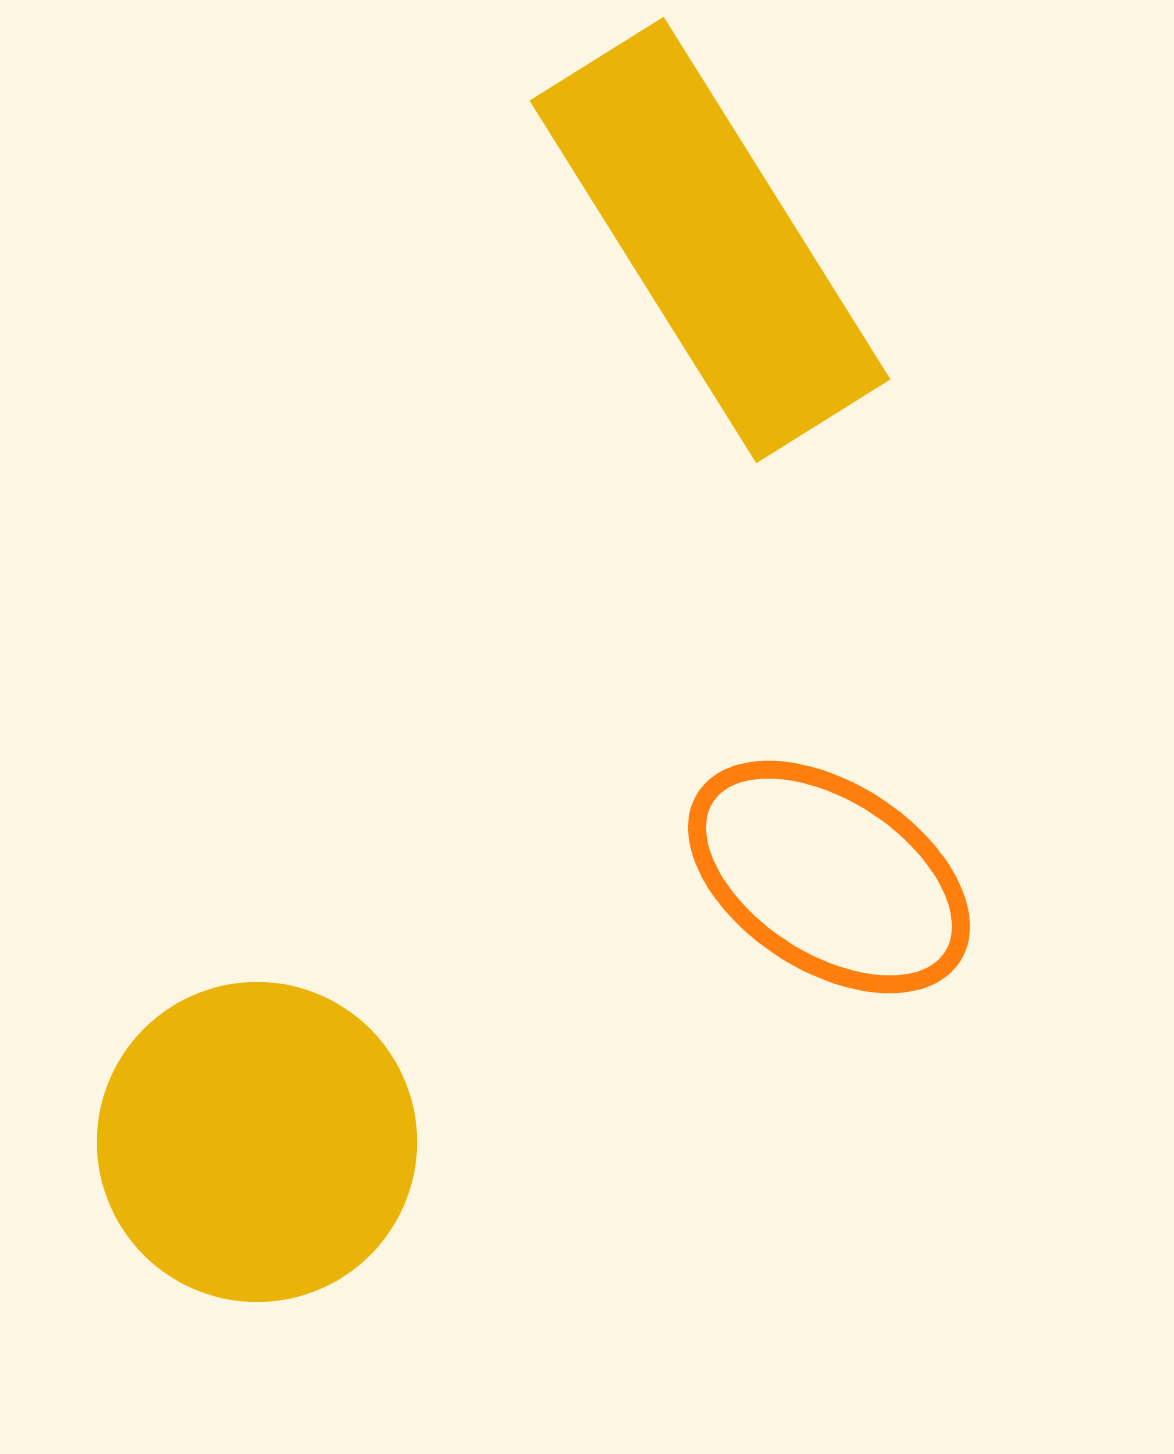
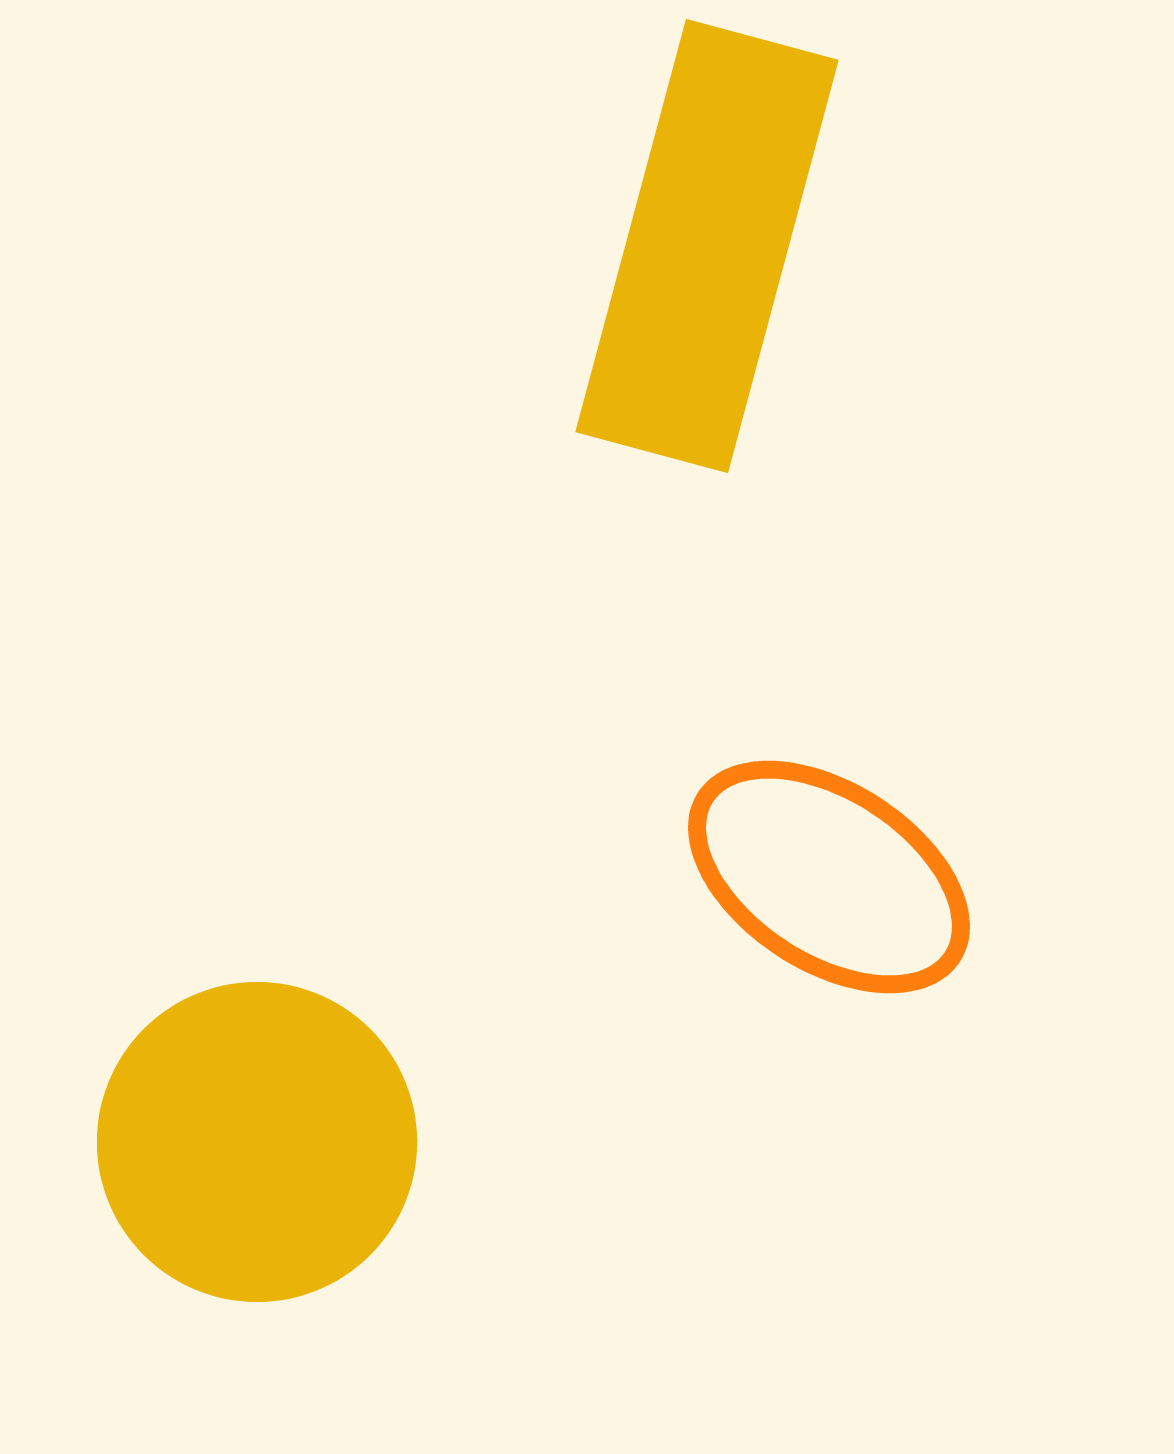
yellow rectangle: moved 3 px left, 6 px down; rotated 47 degrees clockwise
